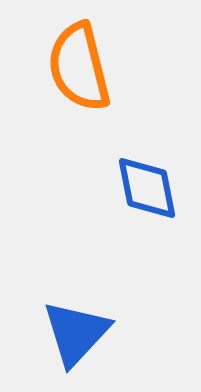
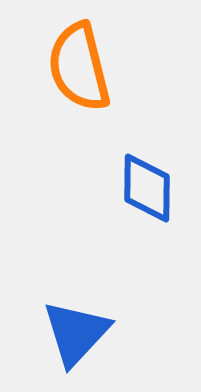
blue diamond: rotated 12 degrees clockwise
